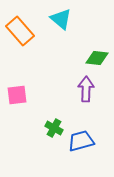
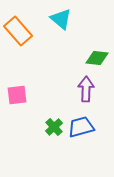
orange rectangle: moved 2 px left
green cross: moved 1 px up; rotated 18 degrees clockwise
blue trapezoid: moved 14 px up
